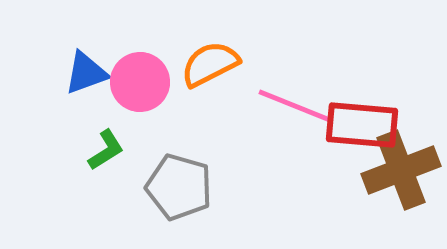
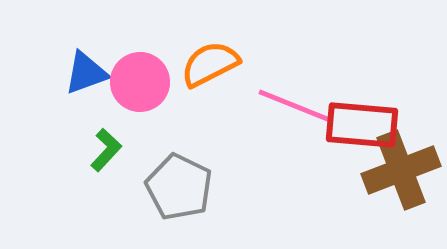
green L-shape: rotated 15 degrees counterclockwise
gray pentagon: rotated 10 degrees clockwise
